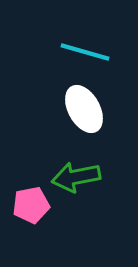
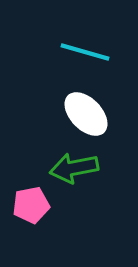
white ellipse: moved 2 px right, 5 px down; rotated 15 degrees counterclockwise
green arrow: moved 2 px left, 9 px up
